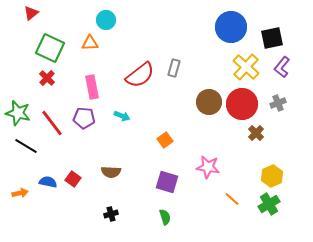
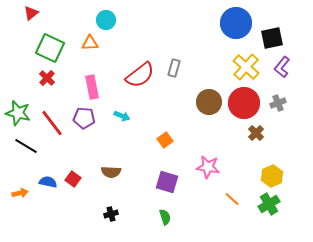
blue circle: moved 5 px right, 4 px up
red circle: moved 2 px right, 1 px up
